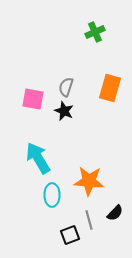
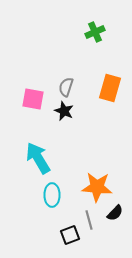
orange star: moved 8 px right, 6 px down
